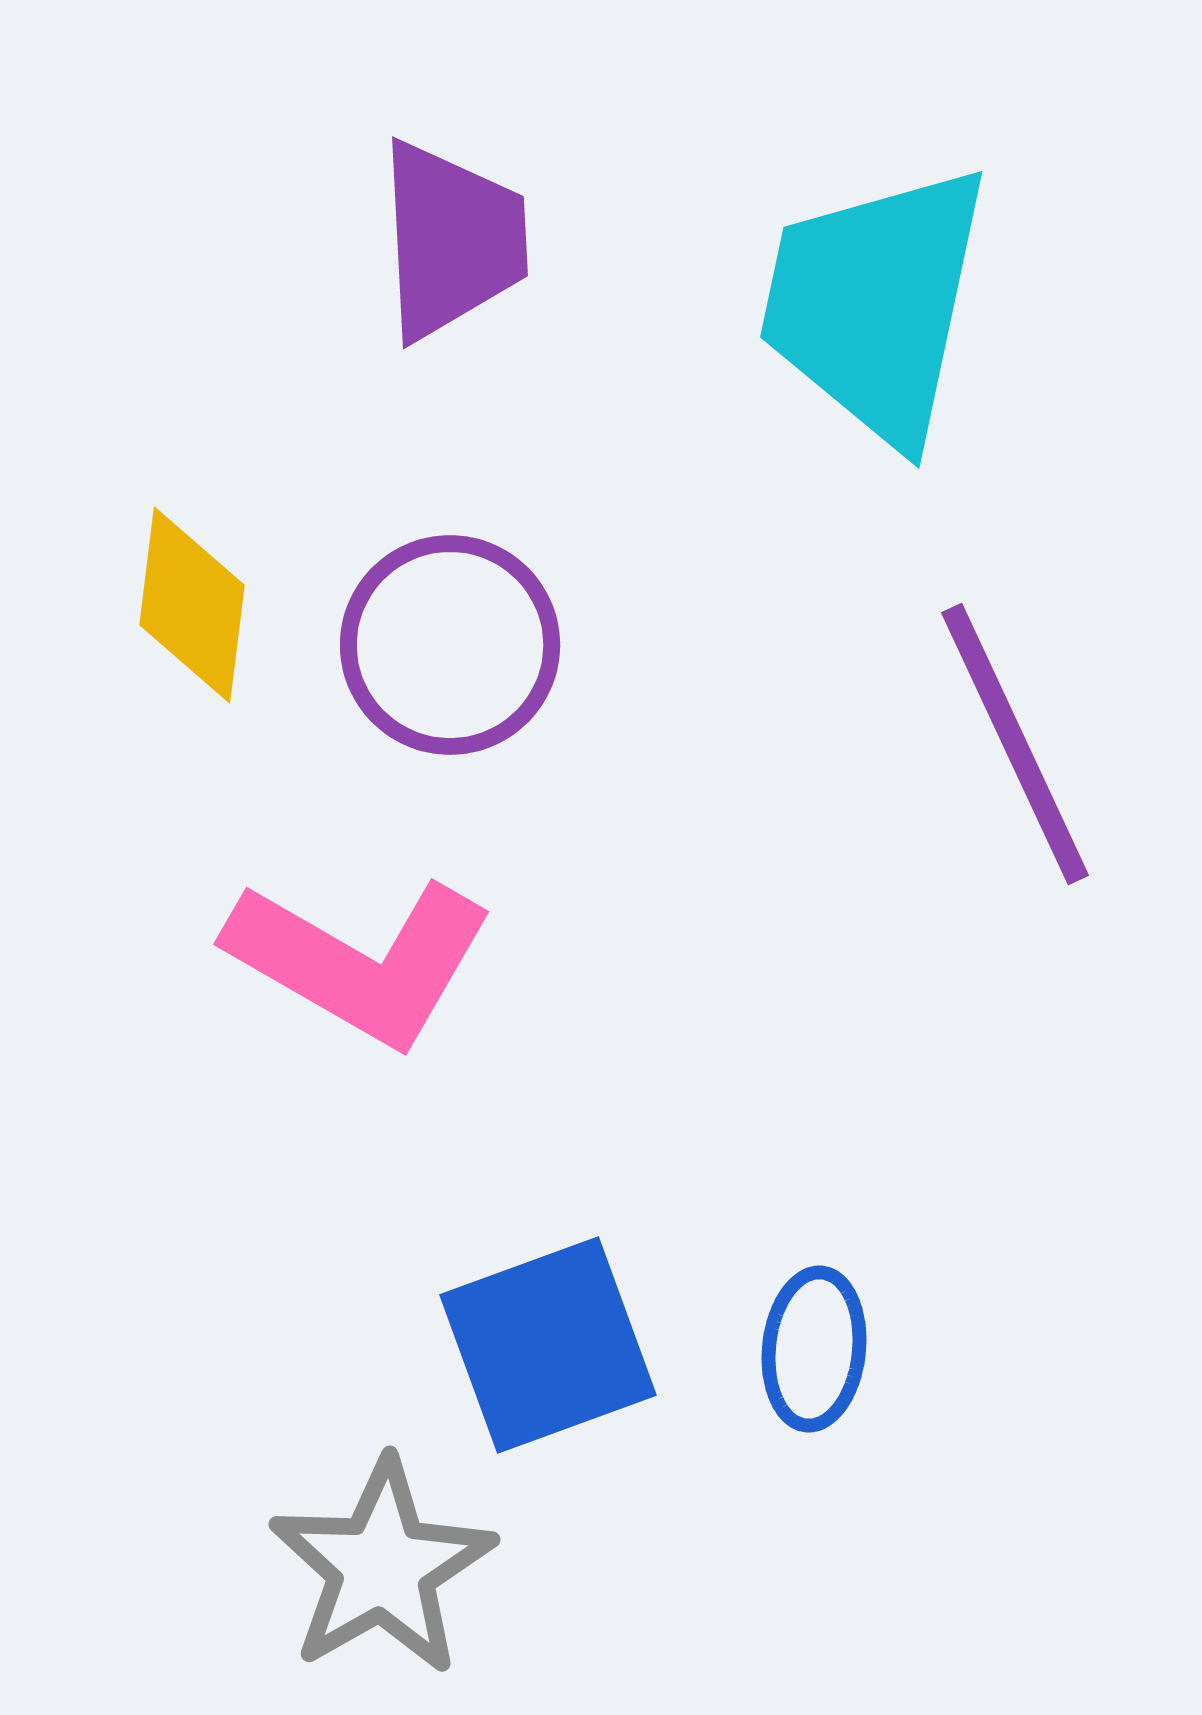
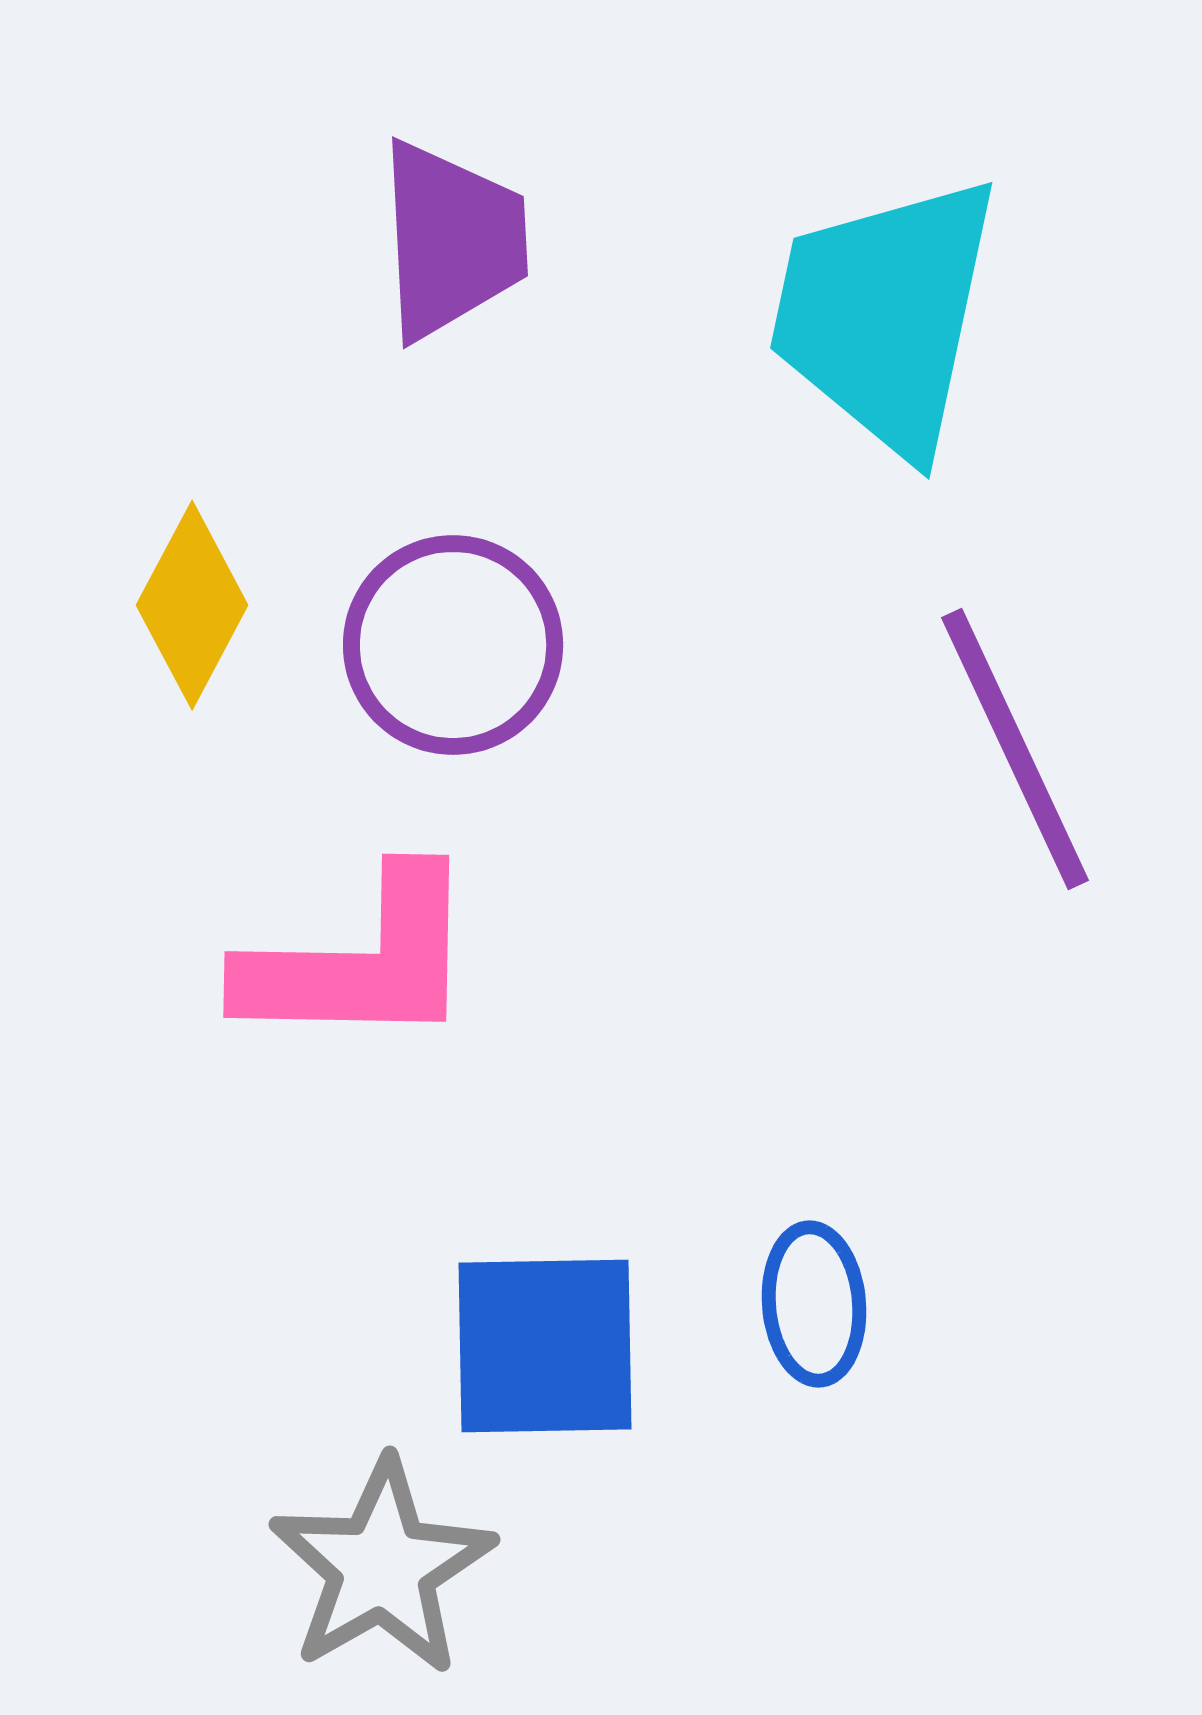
cyan trapezoid: moved 10 px right, 11 px down
yellow diamond: rotated 21 degrees clockwise
purple circle: moved 3 px right
purple line: moved 5 px down
pink L-shape: rotated 29 degrees counterclockwise
blue square: moved 3 px left, 1 px down; rotated 19 degrees clockwise
blue ellipse: moved 45 px up; rotated 11 degrees counterclockwise
